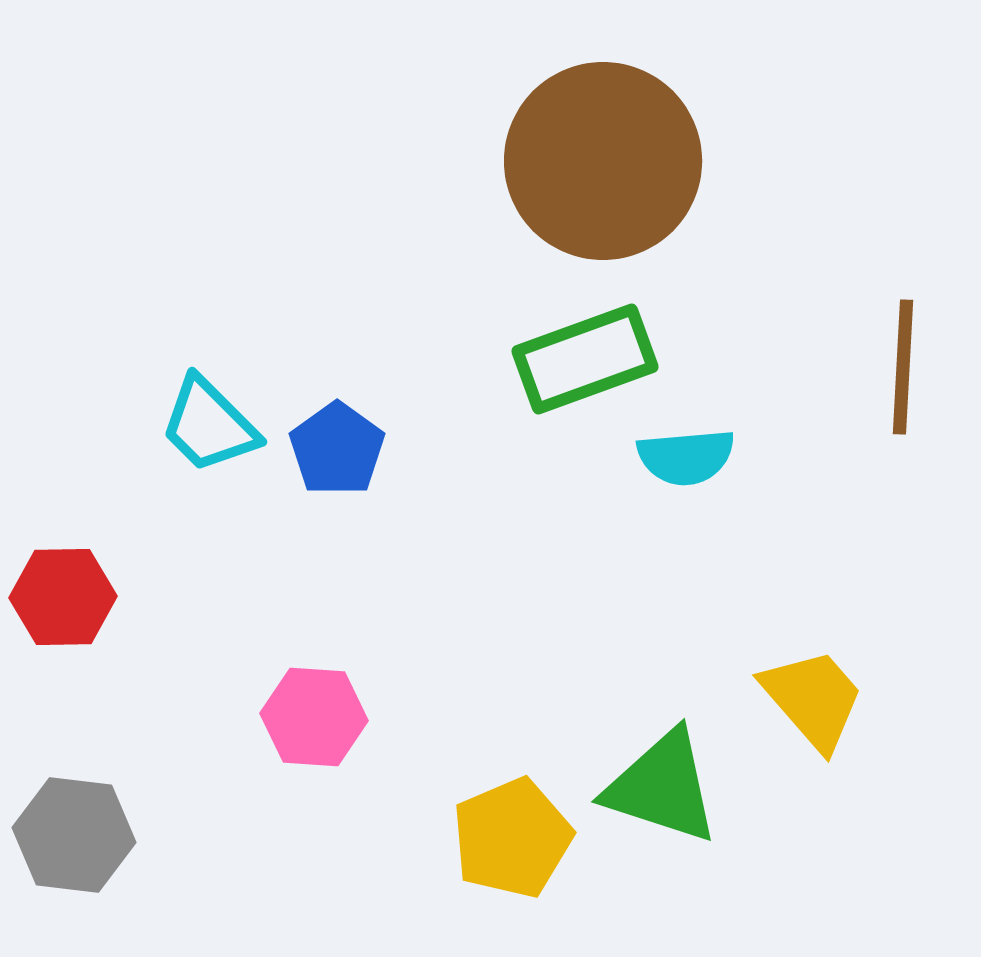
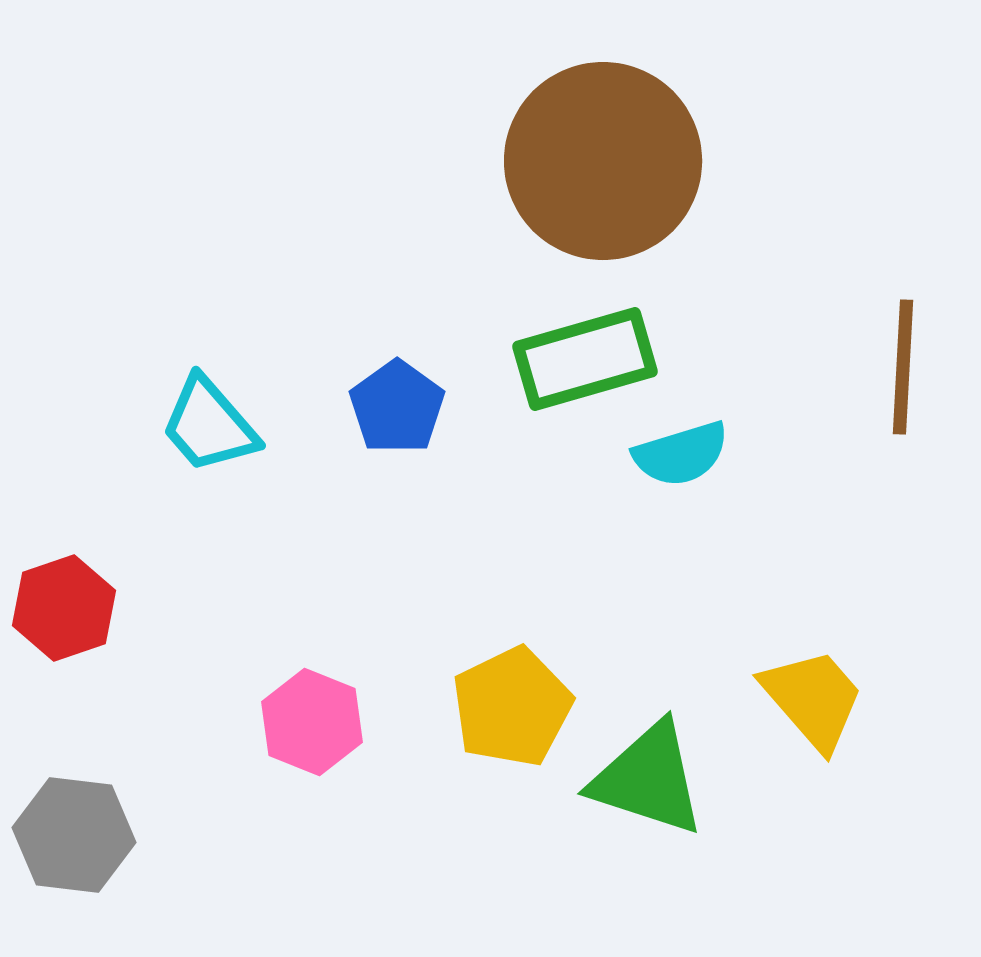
green rectangle: rotated 4 degrees clockwise
cyan trapezoid: rotated 4 degrees clockwise
blue pentagon: moved 60 px right, 42 px up
cyan semicircle: moved 5 px left, 3 px up; rotated 12 degrees counterclockwise
red hexagon: moved 1 px right, 11 px down; rotated 18 degrees counterclockwise
pink hexagon: moved 2 px left, 5 px down; rotated 18 degrees clockwise
green triangle: moved 14 px left, 8 px up
yellow pentagon: moved 131 px up; rotated 3 degrees counterclockwise
